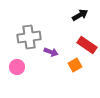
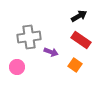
black arrow: moved 1 px left, 1 px down
red rectangle: moved 6 px left, 5 px up
orange square: rotated 24 degrees counterclockwise
